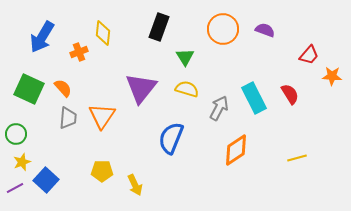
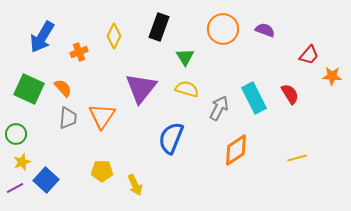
yellow diamond: moved 11 px right, 3 px down; rotated 20 degrees clockwise
